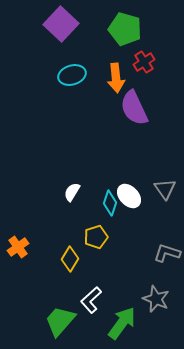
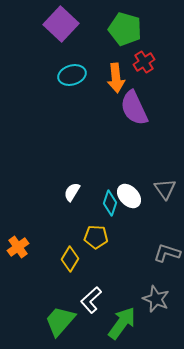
yellow pentagon: rotated 20 degrees clockwise
